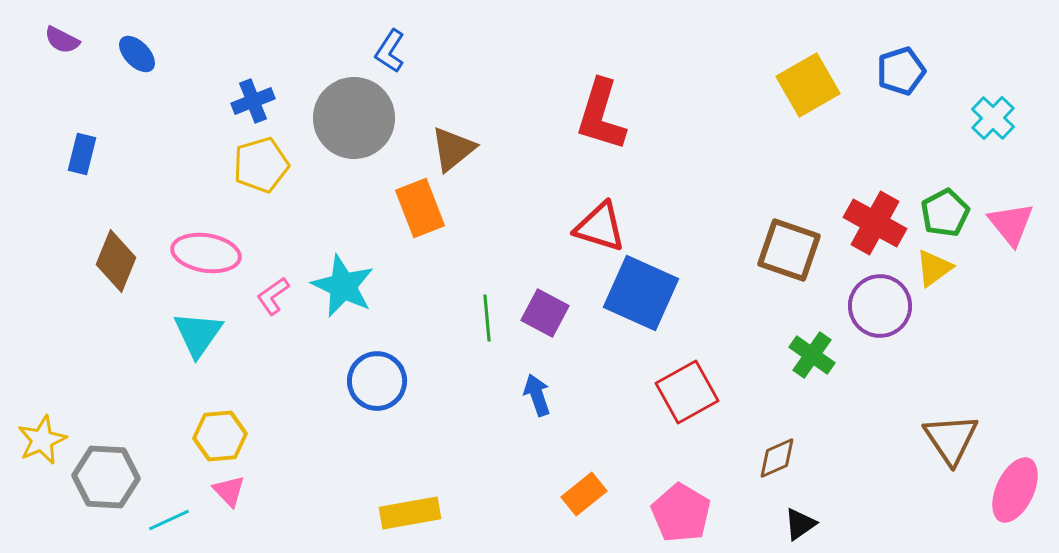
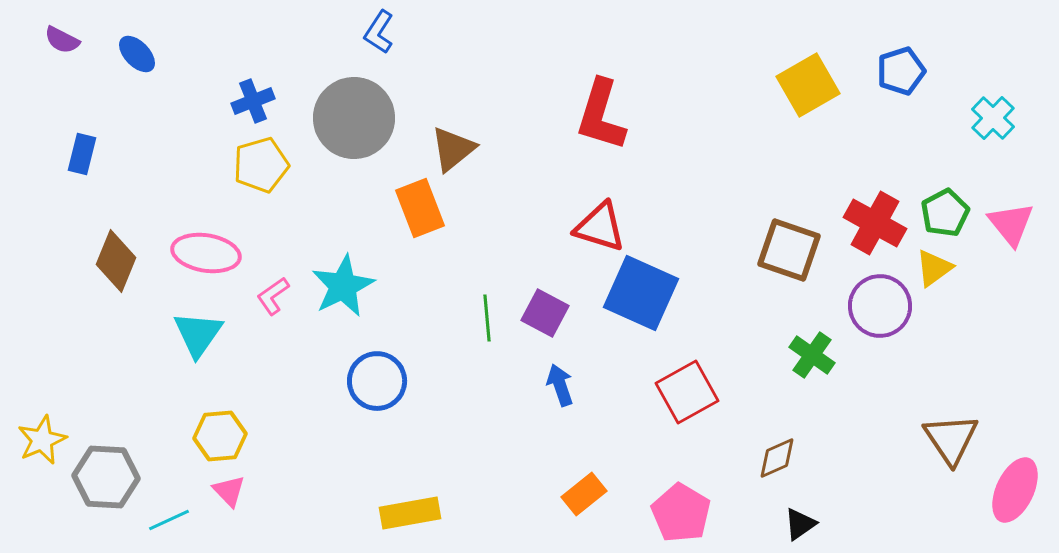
blue L-shape at (390, 51): moved 11 px left, 19 px up
cyan star at (343, 286): rotated 20 degrees clockwise
blue arrow at (537, 395): moved 23 px right, 10 px up
